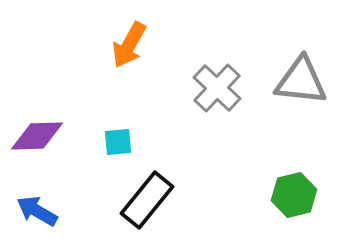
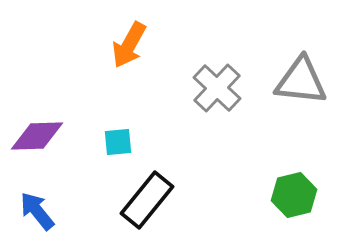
blue arrow: rotated 21 degrees clockwise
